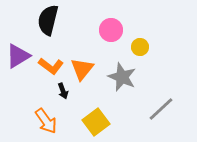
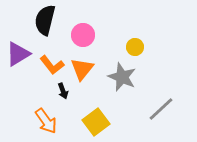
black semicircle: moved 3 px left
pink circle: moved 28 px left, 5 px down
yellow circle: moved 5 px left
purple triangle: moved 2 px up
orange L-shape: moved 1 px right, 1 px up; rotated 15 degrees clockwise
